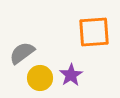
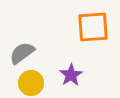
orange square: moved 1 px left, 5 px up
yellow circle: moved 9 px left, 5 px down
